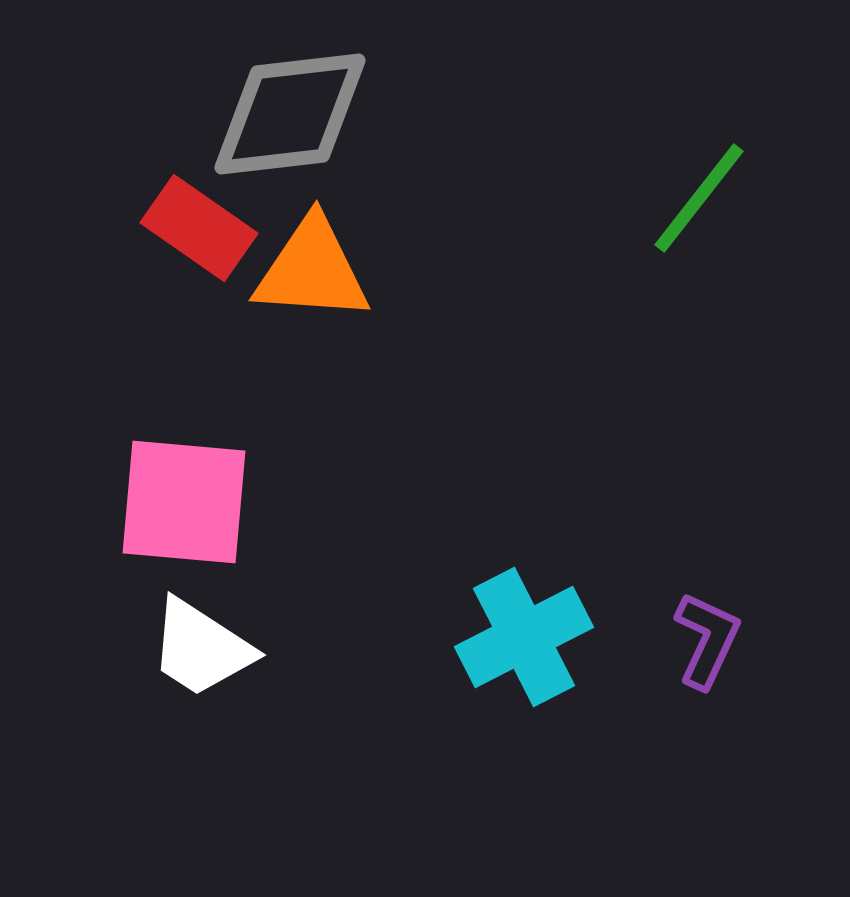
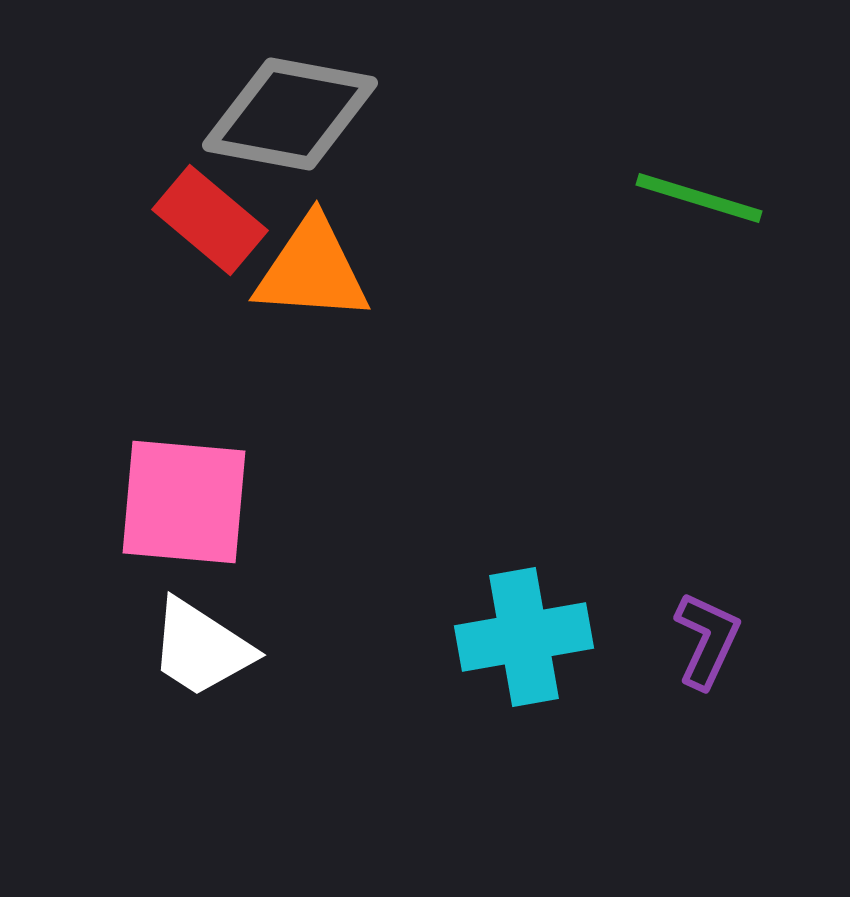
gray diamond: rotated 17 degrees clockwise
green line: rotated 69 degrees clockwise
red rectangle: moved 11 px right, 8 px up; rotated 5 degrees clockwise
cyan cross: rotated 17 degrees clockwise
